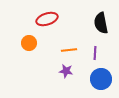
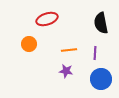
orange circle: moved 1 px down
